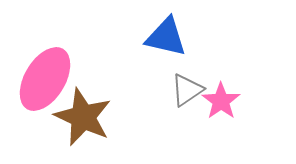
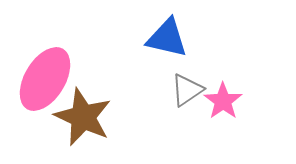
blue triangle: moved 1 px right, 1 px down
pink star: moved 2 px right
